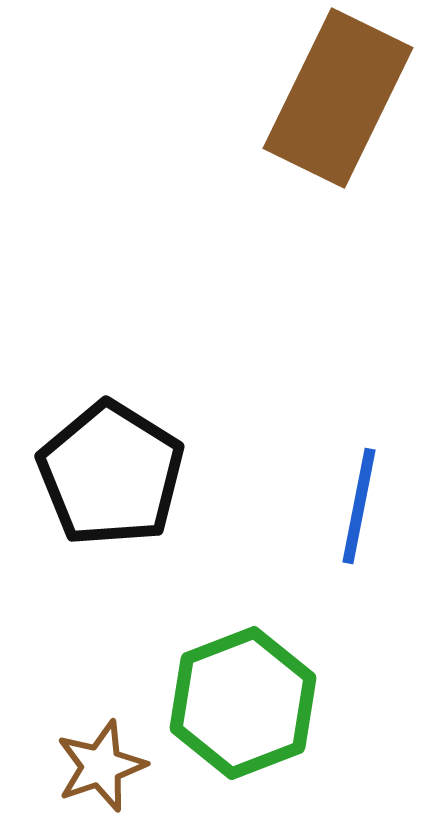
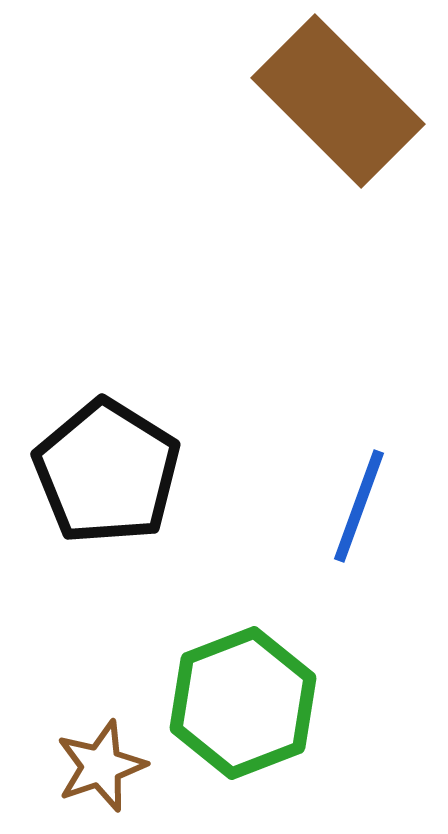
brown rectangle: moved 3 px down; rotated 71 degrees counterclockwise
black pentagon: moved 4 px left, 2 px up
blue line: rotated 9 degrees clockwise
